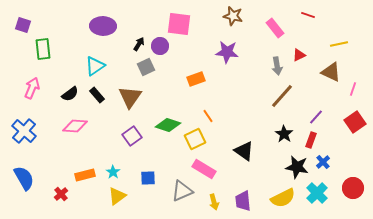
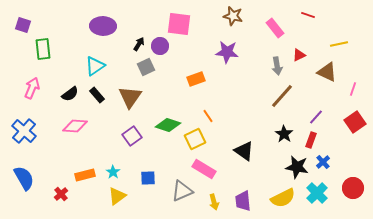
brown triangle at (331, 72): moved 4 px left
